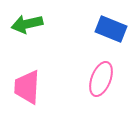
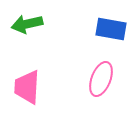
blue rectangle: rotated 12 degrees counterclockwise
